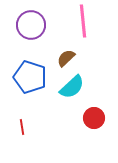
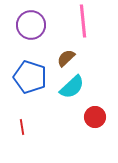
red circle: moved 1 px right, 1 px up
